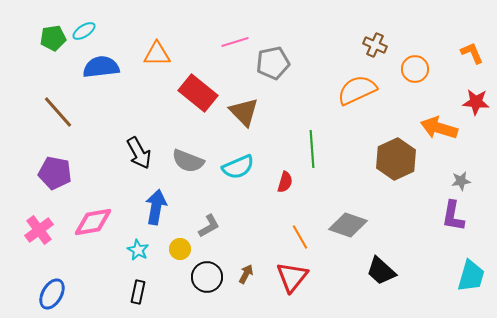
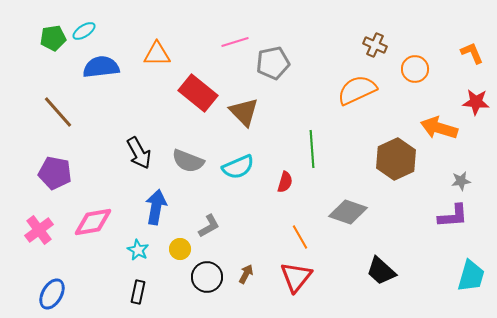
purple L-shape: rotated 104 degrees counterclockwise
gray diamond: moved 13 px up
red triangle: moved 4 px right
